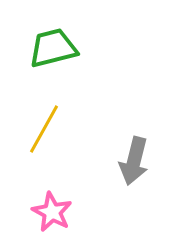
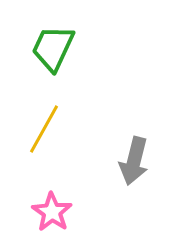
green trapezoid: rotated 51 degrees counterclockwise
pink star: rotated 6 degrees clockwise
